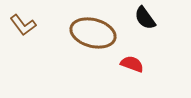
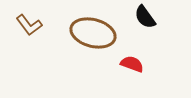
black semicircle: moved 1 px up
brown L-shape: moved 6 px right
